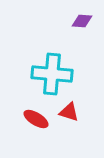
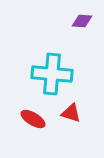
red triangle: moved 2 px right, 1 px down
red ellipse: moved 3 px left
